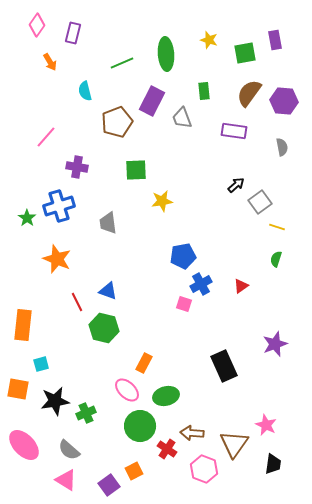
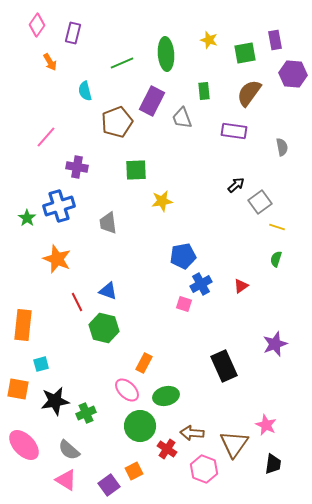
purple hexagon at (284, 101): moved 9 px right, 27 px up
